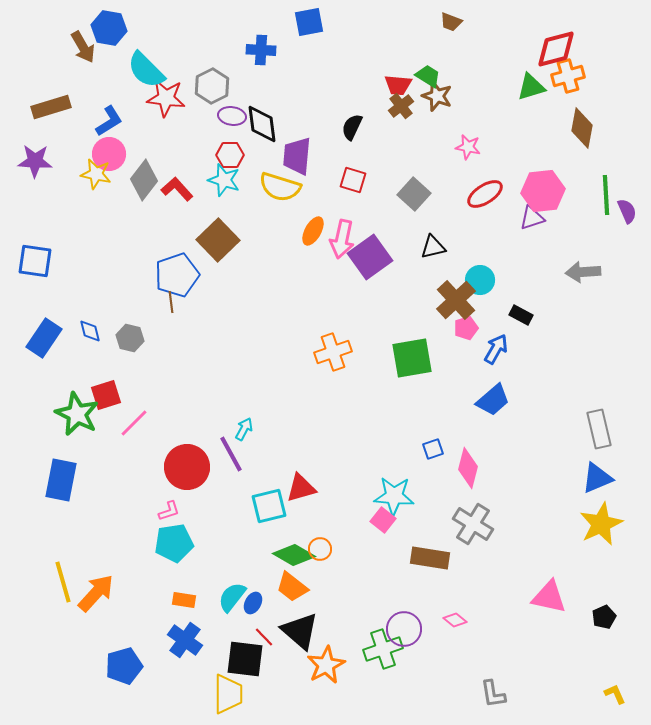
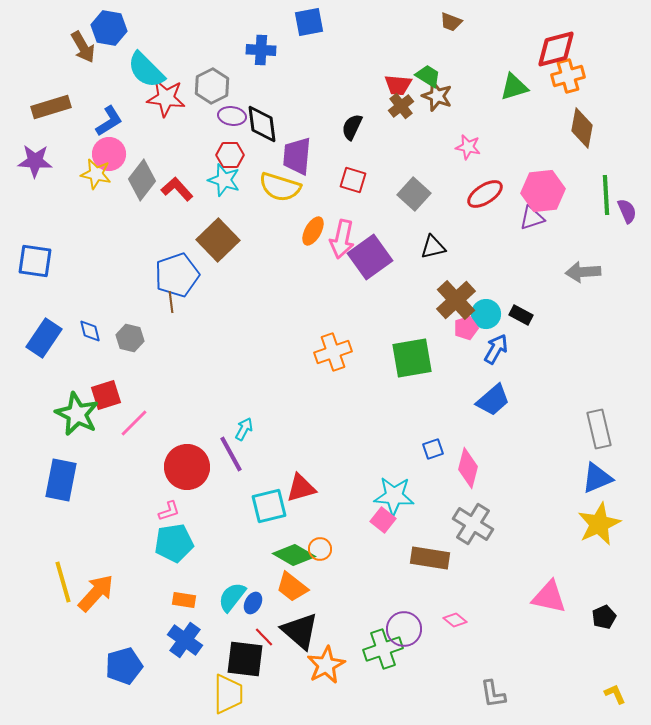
green triangle at (531, 87): moved 17 px left
gray diamond at (144, 180): moved 2 px left
cyan circle at (480, 280): moved 6 px right, 34 px down
yellow star at (601, 524): moved 2 px left
